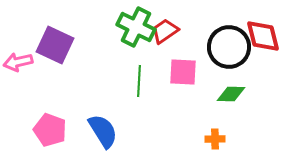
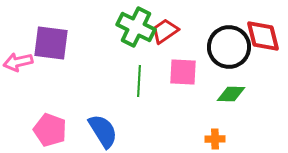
purple square: moved 4 px left, 2 px up; rotated 18 degrees counterclockwise
